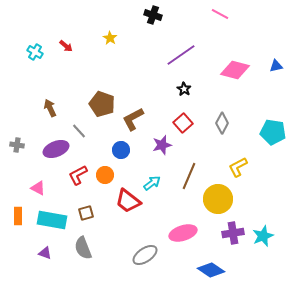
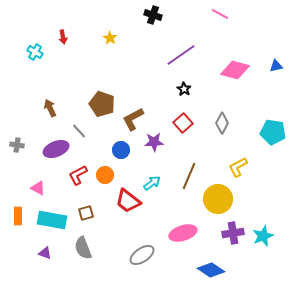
red arrow: moved 3 px left, 9 px up; rotated 40 degrees clockwise
purple star: moved 8 px left, 3 px up; rotated 12 degrees clockwise
gray ellipse: moved 3 px left
